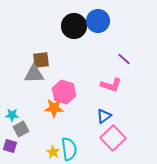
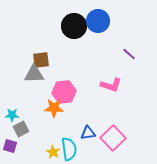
purple line: moved 5 px right, 5 px up
pink hexagon: rotated 25 degrees counterclockwise
blue triangle: moved 16 px left, 17 px down; rotated 28 degrees clockwise
